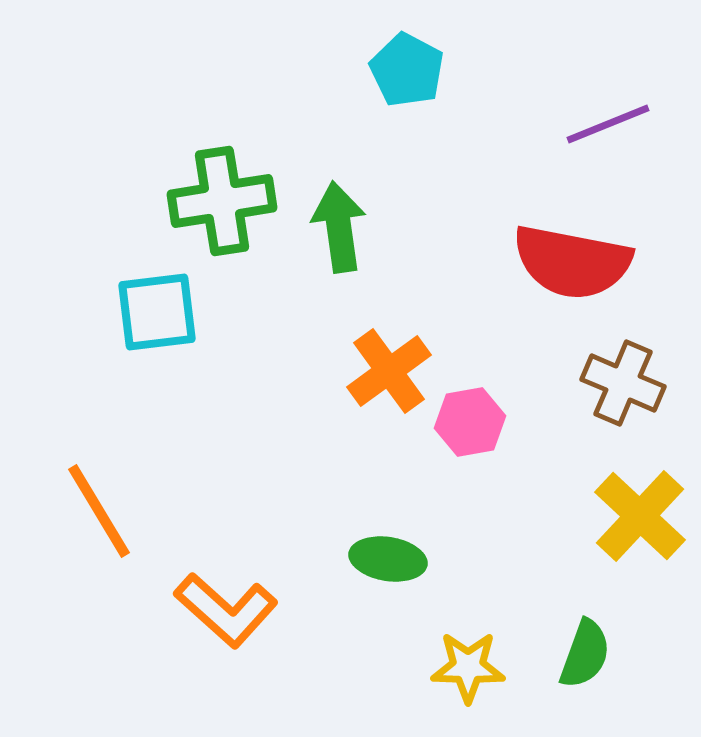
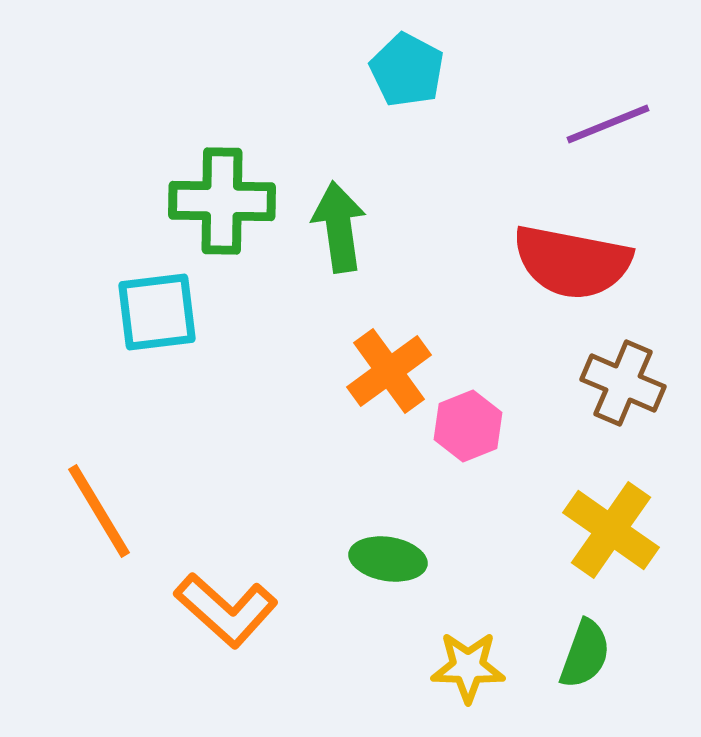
green cross: rotated 10 degrees clockwise
pink hexagon: moved 2 px left, 4 px down; rotated 12 degrees counterclockwise
yellow cross: moved 29 px left, 14 px down; rotated 8 degrees counterclockwise
